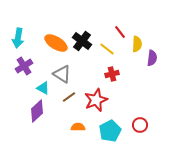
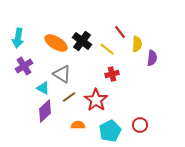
red star: rotated 15 degrees counterclockwise
purple diamond: moved 8 px right
orange semicircle: moved 2 px up
